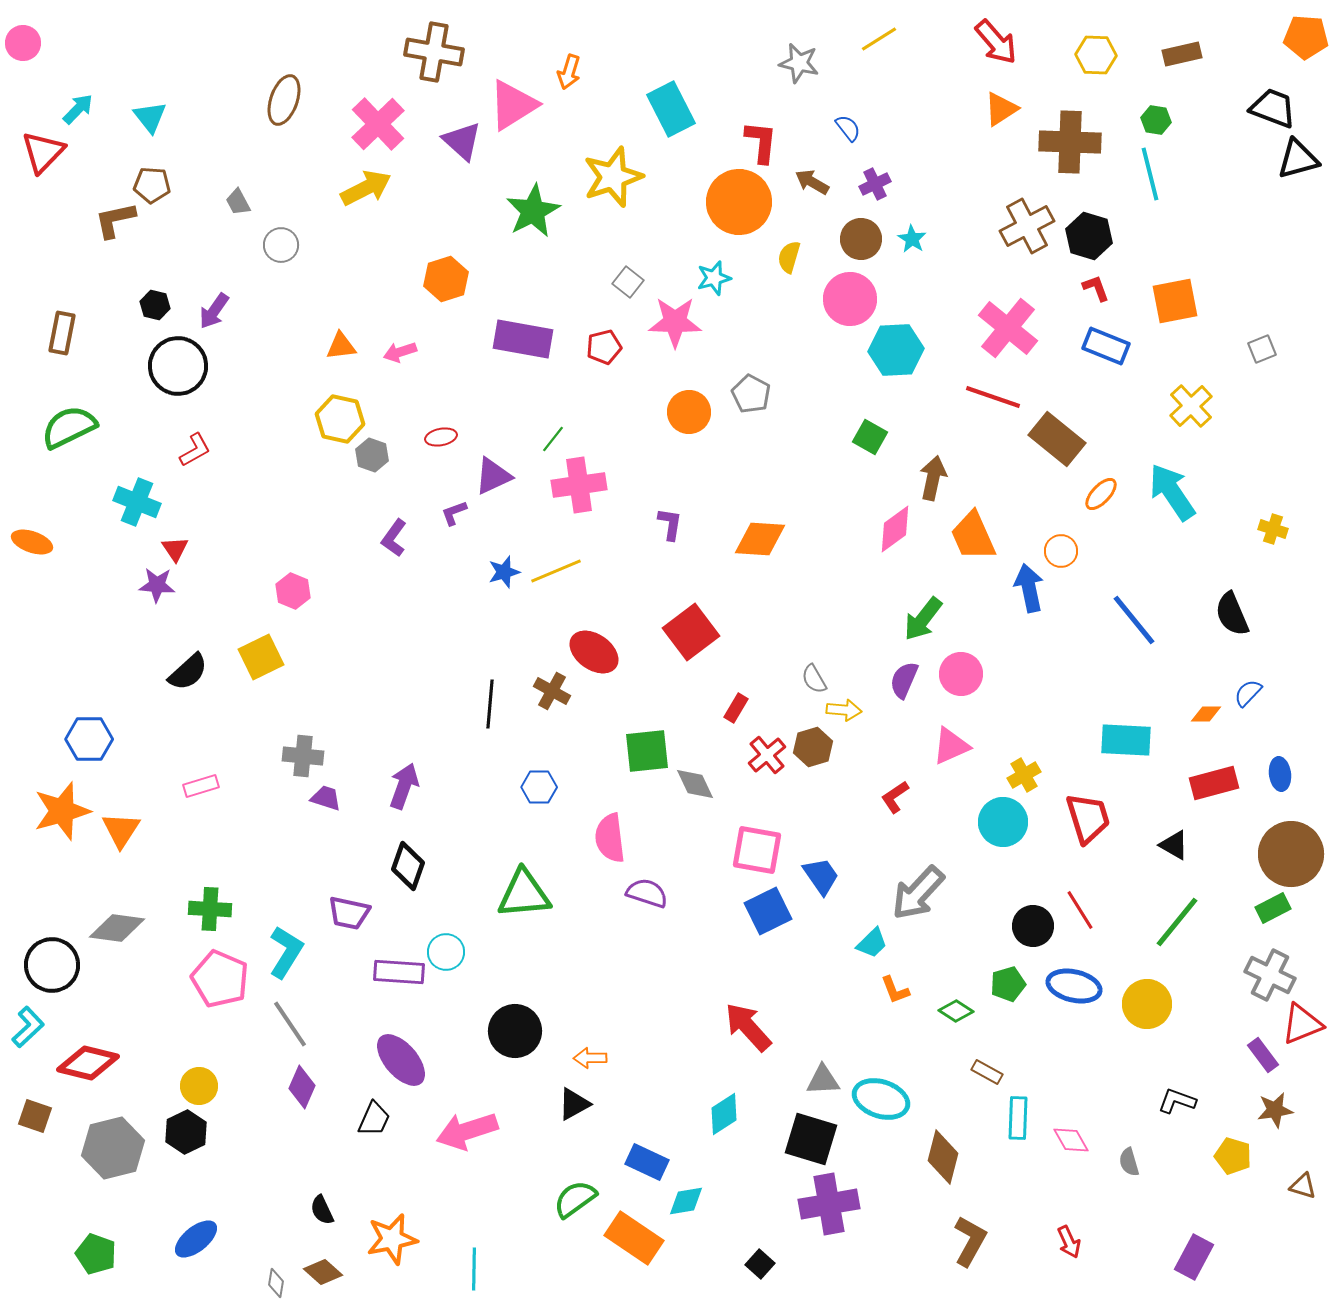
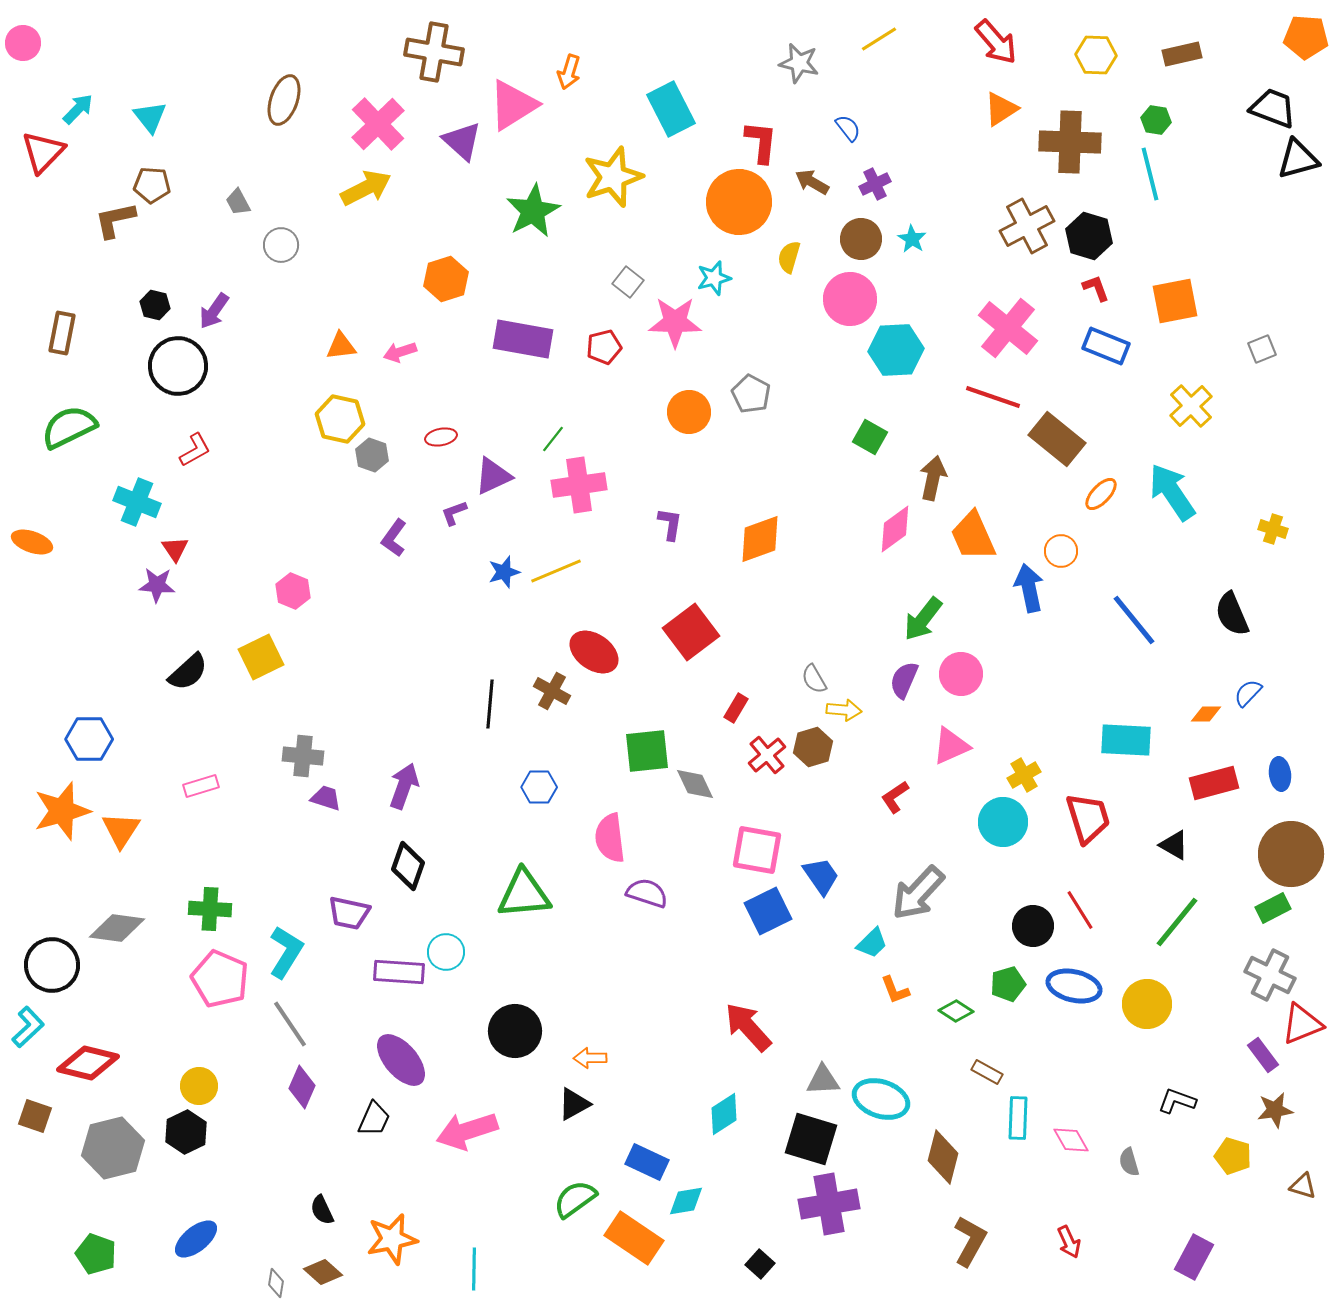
orange diamond at (760, 539): rotated 24 degrees counterclockwise
